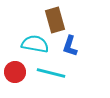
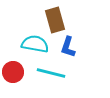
blue L-shape: moved 2 px left, 1 px down
red circle: moved 2 px left
